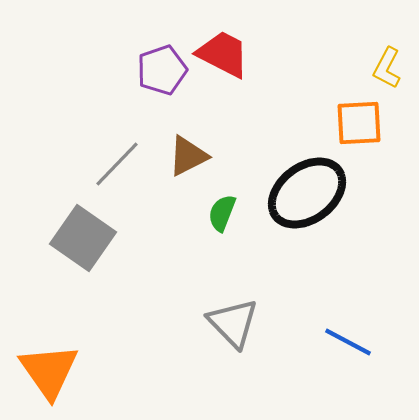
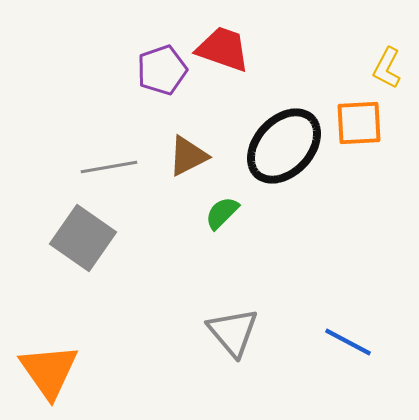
red trapezoid: moved 5 px up; rotated 8 degrees counterclockwise
gray line: moved 8 px left, 3 px down; rotated 36 degrees clockwise
black ellipse: moved 23 px left, 47 px up; rotated 10 degrees counterclockwise
green semicircle: rotated 24 degrees clockwise
gray triangle: moved 9 px down; rotated 4 degrees clockwise
